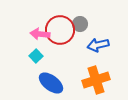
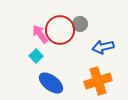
pink arrow: rotated 48 degrees clockwise
blue arrow: moved 5 px right, 2 px down
orange cross: moved 2 px right, 1 px down
